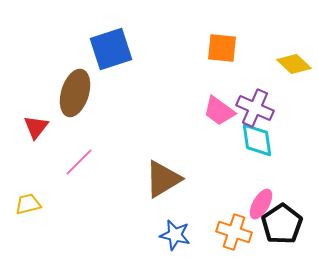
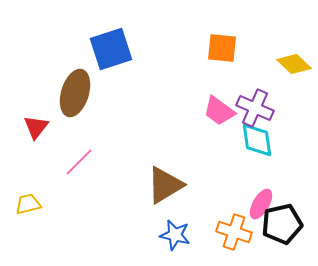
brown triangle: moved 2 px right, 6 px down
black pentagon: rotated 21 degrees clockwise
